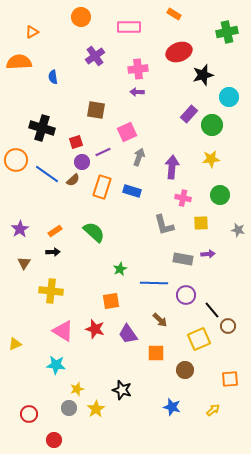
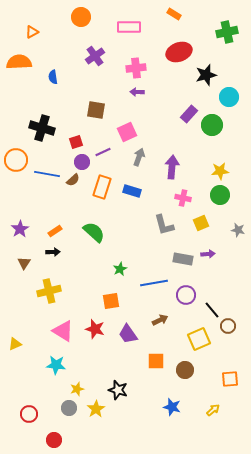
pink cross at (138, 69): moved 2 px left, 1 px up
black star at (203, 75): moved 3 px right
yellow star at (211, 159): moved 9 px right, 12 px down
blue line at (47, 174): rotated 25 degrees counterclockwise
yellow square at (201, 223): rotated 21 degrees counterclockwise
blue line at (154, 283): rotated 12 degrees counterclockwise
yellow cross at (51, 291): moved 2 px left; rotated 20 degrees counterclockwise
brown arrow at (160, 320): rotated 70 degrees counterclockwise
orange square at (156, 353): moved 8 px down
black star at (122, 390): moved 4 px left
